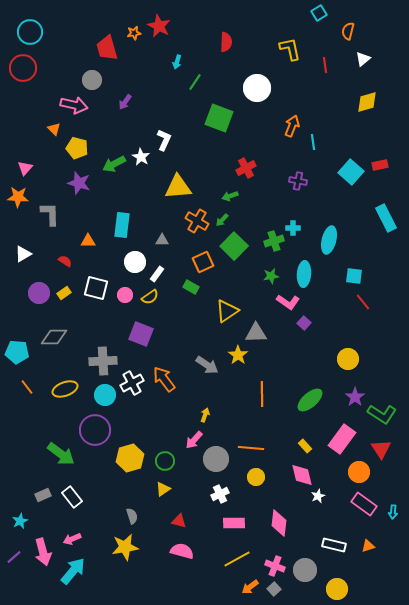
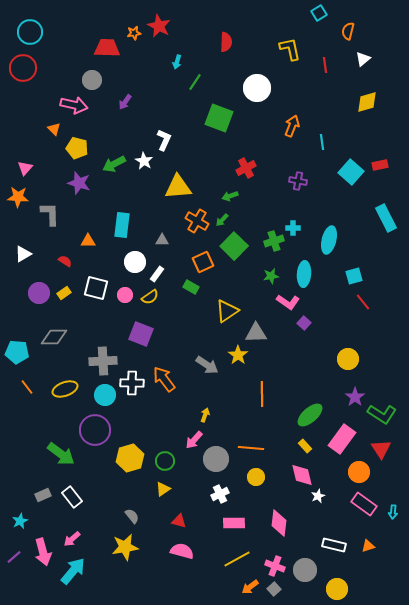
red trapezoid at (107, 48): rotated 108 degrees clockwise
cyan line at (313, 142): moved 9 px right
white star at (141, 157): moved 3 px right, 4 px down
cyan square at (354, 276): rotated 24 degrees counterclockwise
white cross at (132, 383): rotated 30 degrees clockwise
green ellipse at (310, 400): moved 15 px down
gray semicircle at (132, 516): rotated 21 degrees counterclockwise
pink arrow at (72, 539): rotated 18 degrees counterclockwise
